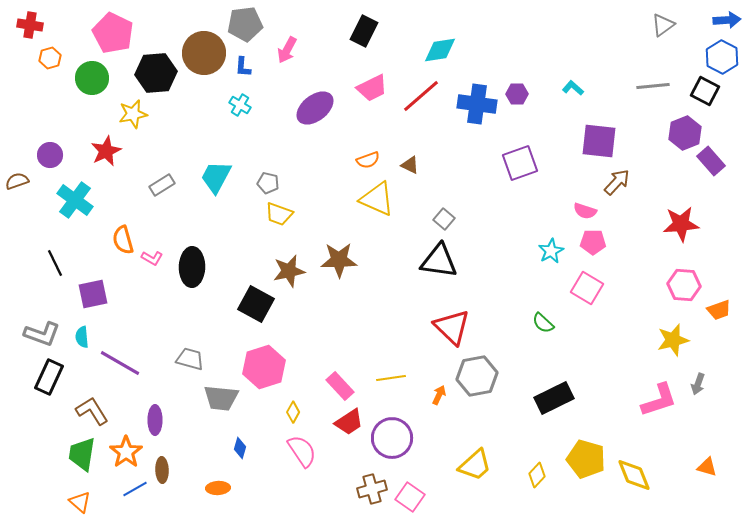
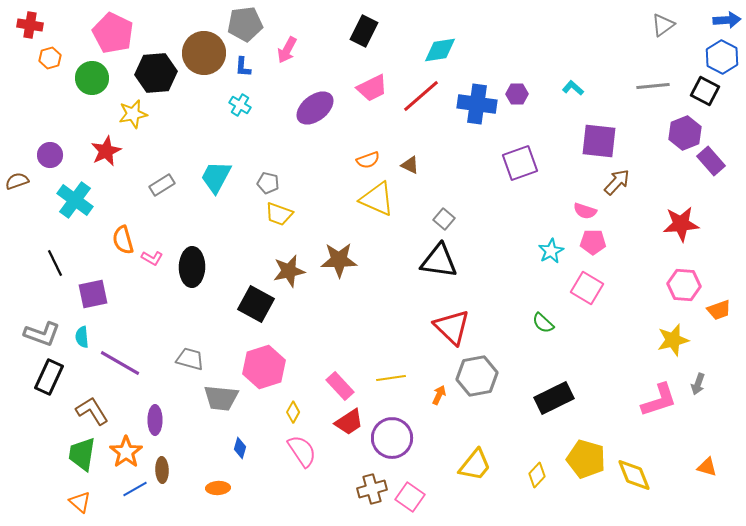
yellow trapezoid at (475, 465): rotated 9 degrees counterclockwise
